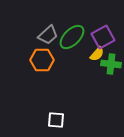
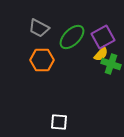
gray trapezoid: moved 9 px left, 7 px up; rotated 70 degrees clockwise
yellow semicircle: moved 4 px right
green cross: rotated 12 degrees clockwise
white square: moved 3 px right, 2 px down
